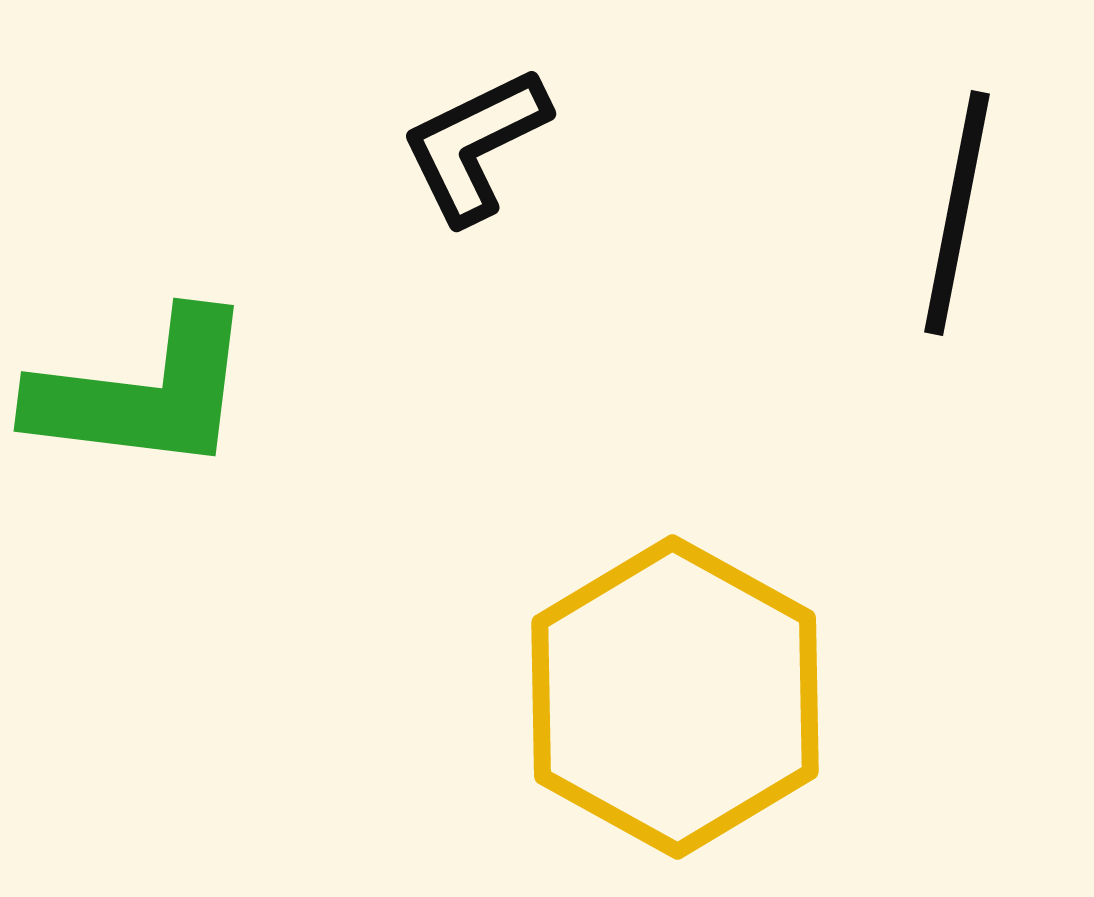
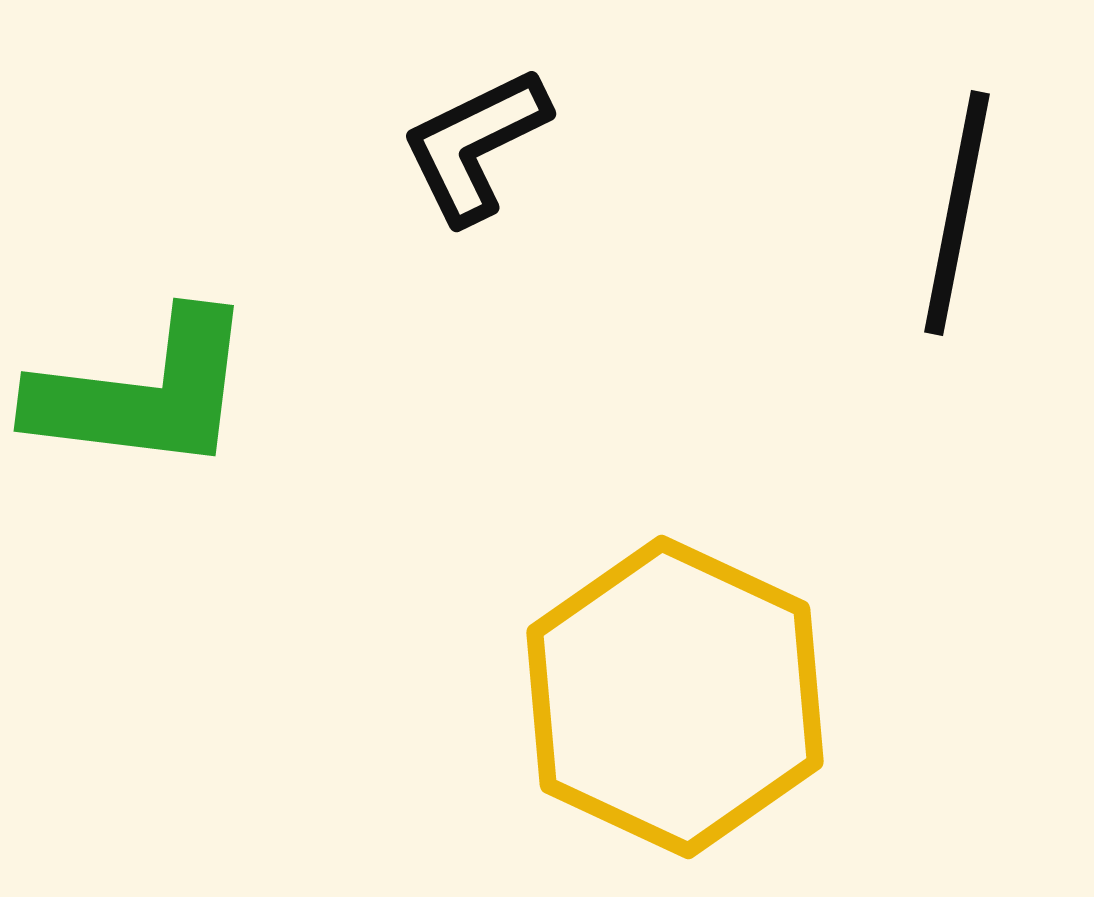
yellow hexagon: rotated 4 degrees counterclockwise
